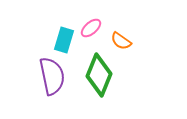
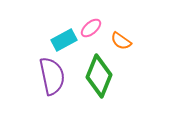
cyan rectangle: rotated 45 degrees clockwise
green diamond: moved 1 px down
